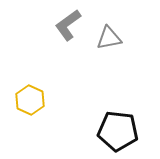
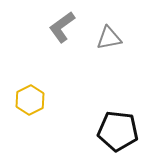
gray L-shape: moved 6 px left, 2 px down
yellow hexagon: rotated 8 degrees clockwise
